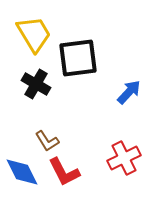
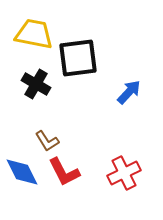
yellow trapezoid: rotated 48 degrees counterclockwise
red cross: moved 15 px down
